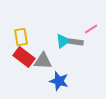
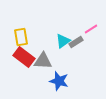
gray rectangle: rotated 40 degrees counterclockwise
